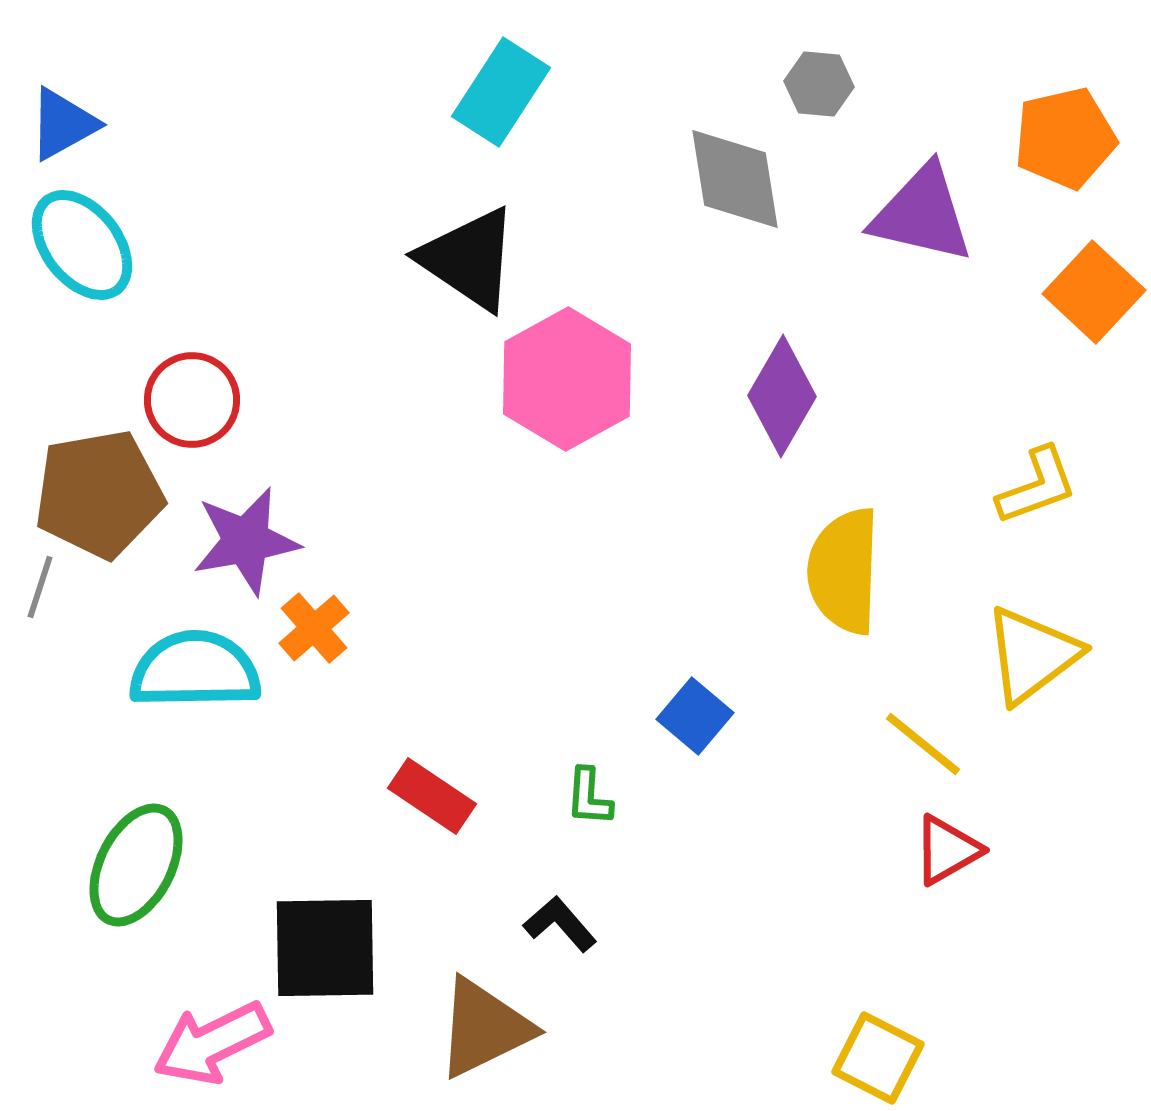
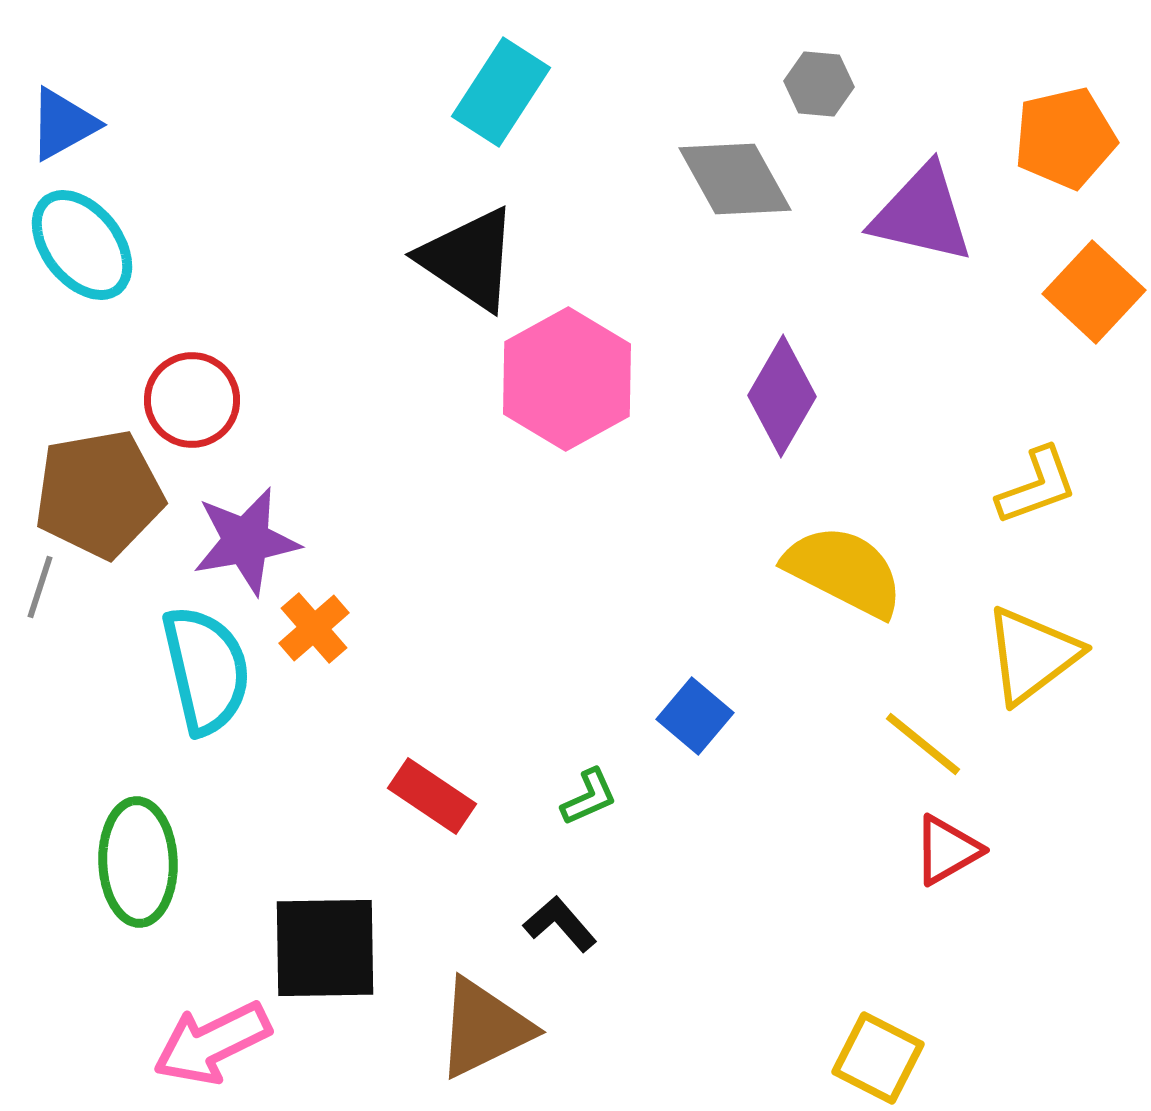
gray diamond: rotated 20 degrees counterclockwise
yellow semicircle: rotated 115 degrees clockwise
cyan semicircle: moved 11 px right; rotated 78 degrees clockwise
green L-shape: rotated 118 degrees counterclockwise
green ellipse: moved 2 px right, 3 px up; rotated 29 degrees counterclockwise
